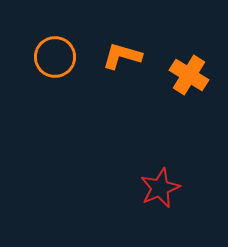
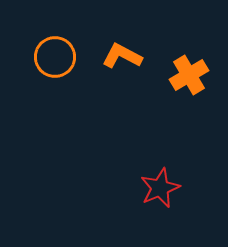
orange L-shape: rotated 12 degrees clockwise
orange cross: rotated 27 degrees clockwise
